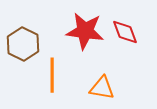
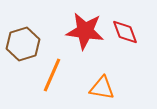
brown hexagon: rotated 16 degrees clockwise
orange line: rotated 24 degrees clockwise
